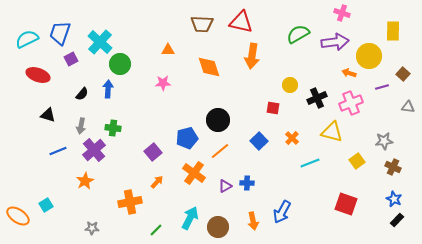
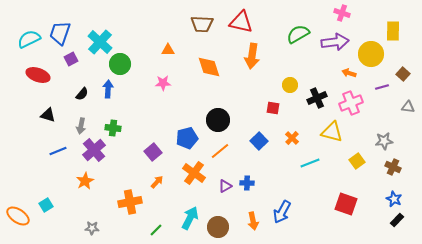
cyan semicircle at (27, 39): moved 2 px right
yellow circle at (369, 56): moved 2 px right, 2 px up
